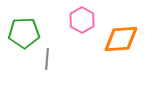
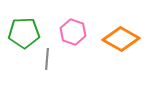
pink hexagon: moved 9 px left, 12 px down; rotated 10 degrees counterclockwise
orange diamond: rotated 33 degrees clockwise
